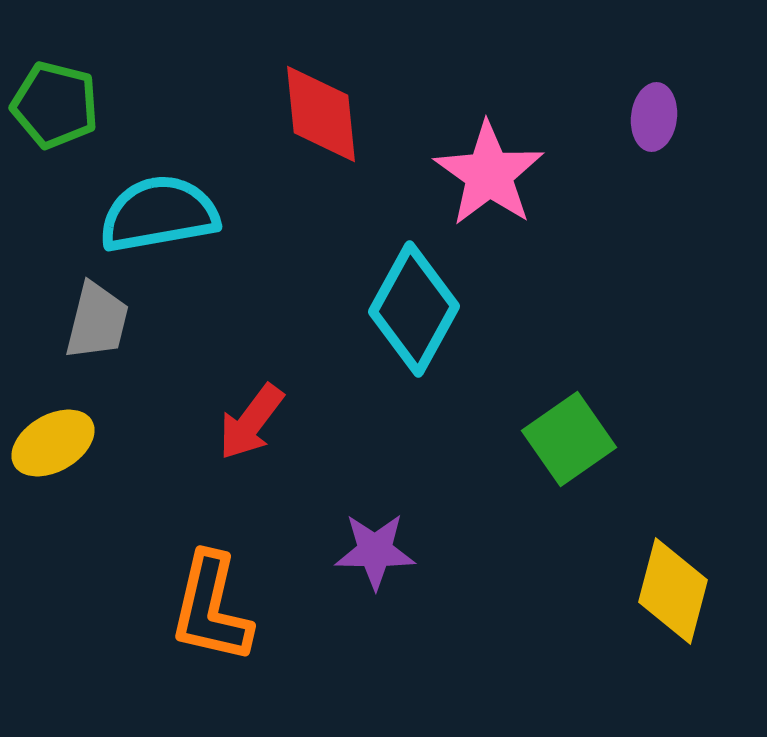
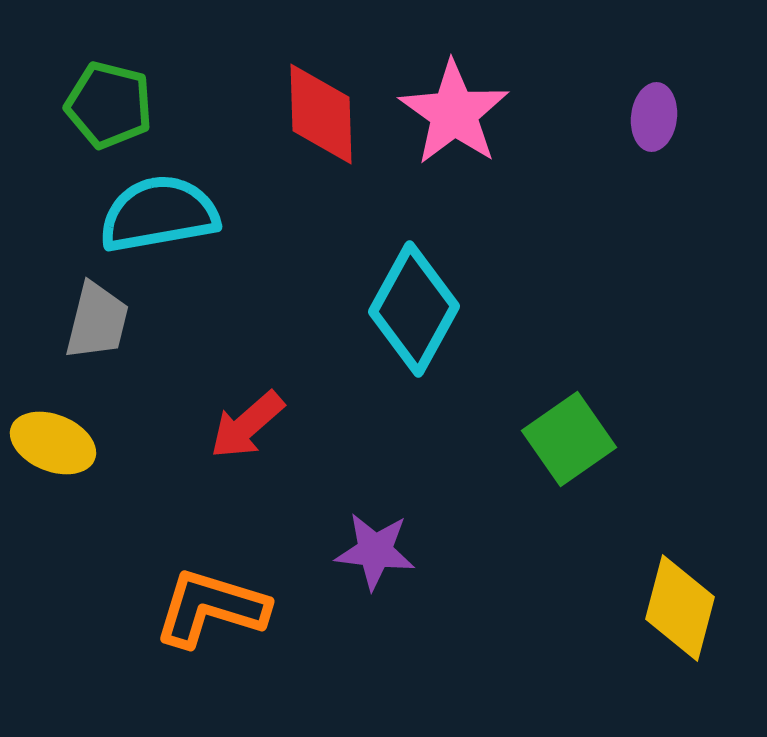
green pentagon: moved 54 px right
red diamond: rotated 4 degrees clockwise
pink star: moved 35 px left, 61 px up
red arrow: moved 4 px left, 3 px down; rotated 12 degrees clockwise
yellow ellipse: rotated 52 degrees clockwise
purple star: rotated 6 degrees clockwise
yellow diamond: moved 7 px right, 17 px down
orange L-shape: rotated 94 degrees clockwise
